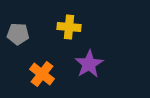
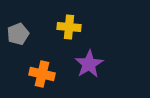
gray pentagon: rotated 25 degrees counterclockwise
orange cross: rotated 25 degrees counterclockwise
